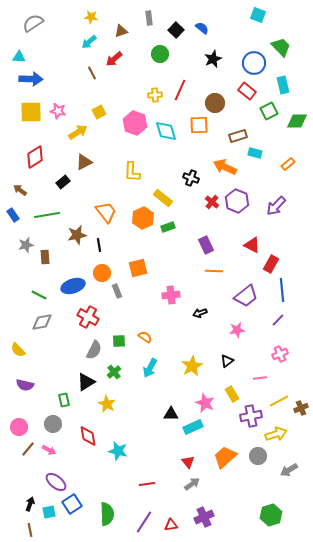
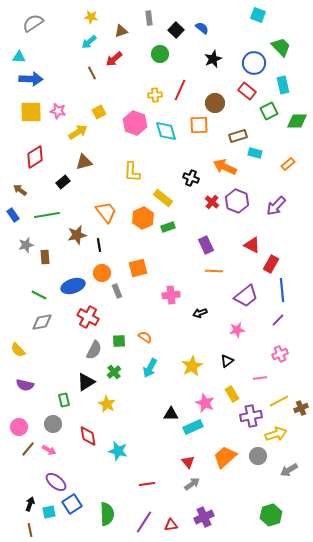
brown triangle at (84, 162): rotated 12 degrees clockwise
